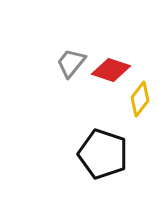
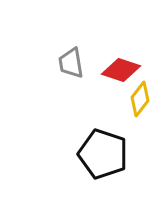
gray trapezoid: rotated 48 degrees counterclockwise
red diamond: moved 10 px right
